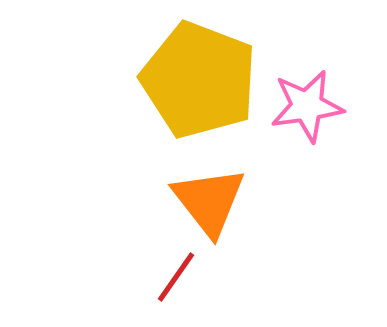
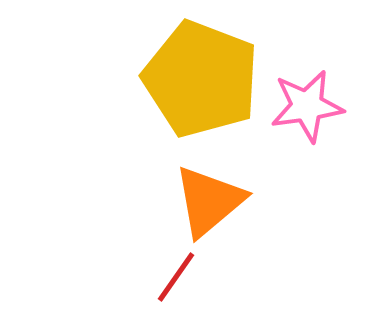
yellow pentagon: moved 2 px right, 1 px up
orange triangle: rotated 28 degrees clockwise
